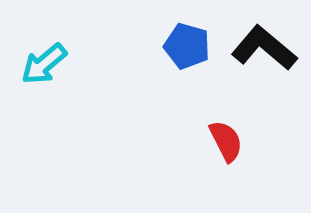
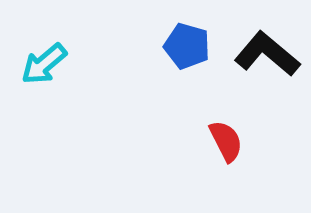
black L-shape: moved 3 px right, 6 px down
